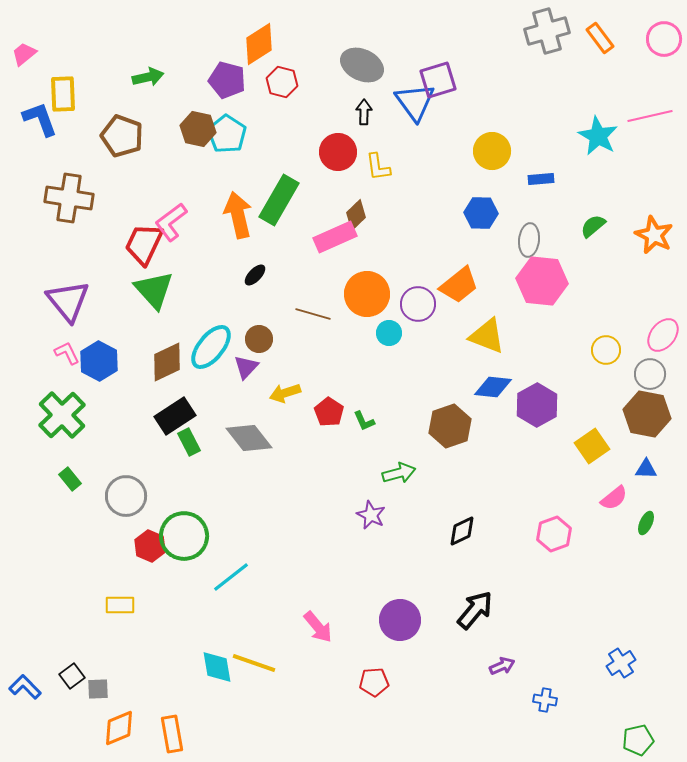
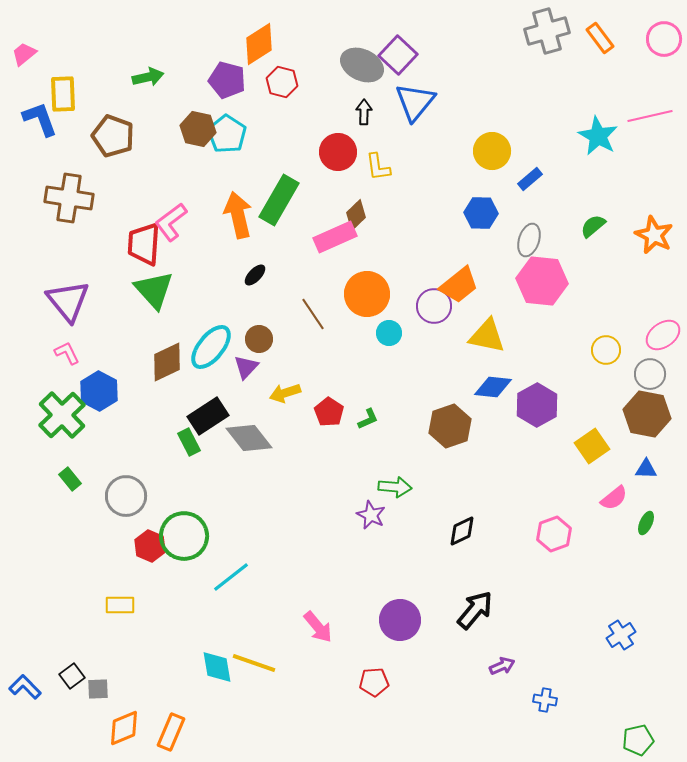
purple square at (438, 80): moved 40 px left, 25 px up; rotated 30 degrees counterclockwise
blue triangle at (415, 102): rotated 15 degrees clockwise
brown pentagon at (122, 136): moved 9 px left
blue rectangle at (541, 179): moved 11 px left; rotated 35 degrees counterclockwise
gray ellipse at (529, 240): rotated 12 degrees clockwise
red trapezoid at (144, 244): rotated 21 degrees counterclockwise
purple circle at (418, 304): moved 16 px right, 2 px down
brown line at (313, 314): rotated 40 degrees clockwise
pink ellipse at (663, 335): rotated 16 degrees clockwise
yellow triangle at (487, 336): rotated 9 degrees counterclockwise
blue hexagon at (99, 361): moved 30 px down
black rectangle at (175, 416): moved 33 px right
green L-shape at (364, 421): moved 4 px right, 2 px up; rotated 90 degrees counterclockwise
green arrow at (399, 473): moved 4 px left, 14 px down; rotated 20 degrees clockwise
blue cross at (621, 663): moved 28 px up
orange diamond at (119, 728): moved 5 px right
orange rectangle at (172, 734): moved 1 px left, 2 px up; rotated 33 degrees clockwise
